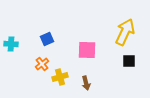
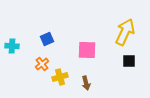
cyan cross: moved 1 px right, 2 px down
